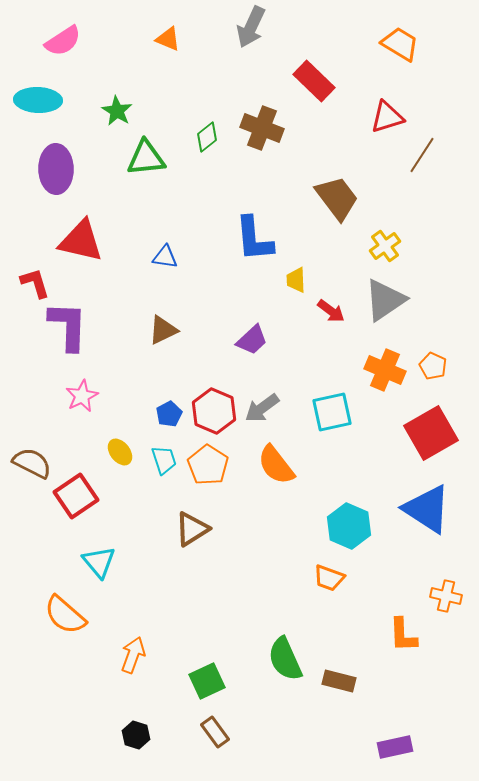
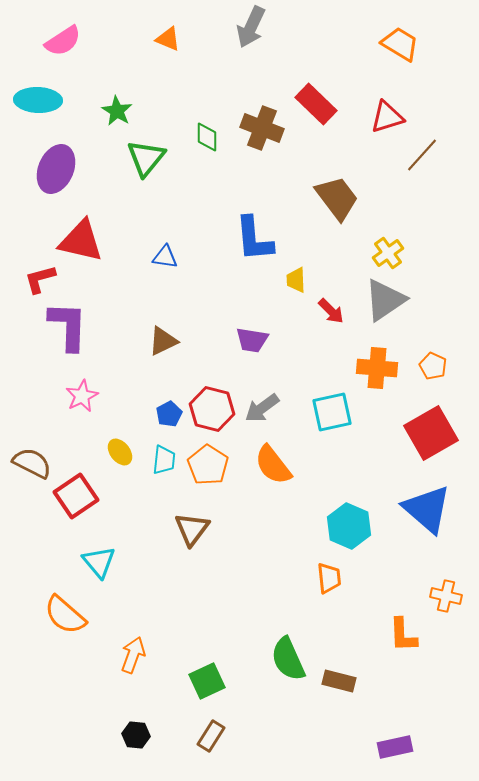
red rectangle at (314, 81): moved 2 px right, 23 px down
green diamond at (207, 137): rotated 52 degrees counterclockwise
brown line at (422, 155): rotated 9 degrees clockwise
green triangle at (146, 158): rotated 45 degrees counterclockwise
purple ellipse at (56, 169): rotated 24 degrees clockwise
yellow cross at (385, 246): moved 3 px right, 7 px down
red L-shape at (35, 283): moved 5 px right, 4 px up; rotated 88 degrees counterclockwise
red arrow at (331, 311): rotated 8 degrees clockwise
brown triangle at (163, 330): moved 11 px down
purple trapezoid at (252, 340): rotated 52 degrees clockwise
orange cross at (385, 370): moved 8 px left, 2 px up; rotated 18 degrees counterclockwise
red hexagon at (214, 411): moved 2 px left, 2 px up; rotated 9 degrees counterclockwise
cyan trapezoid at (164, 460): rotated 24 degrees clockwise
orange semicircle at (276, 465): moved 3 px left
blue triangle at (427, 509): rotated 8 degrees clockwise
brown triangle at (192, 529): rotated 21 degrees counterclockwise
orange trapezoid at (329, 578): rotated 116 degrees counterclockwise
green semicircle at (285, 659): moved 3 px right
brown rectangle at (215, 732): moved 4 px left, 4 px down; rotated 68 degrees clockwise
black hexagon at (136, 735): rotated 12 degrees counterclockwise
